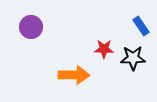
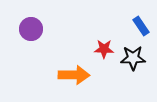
purple circle: moved 2 px down
